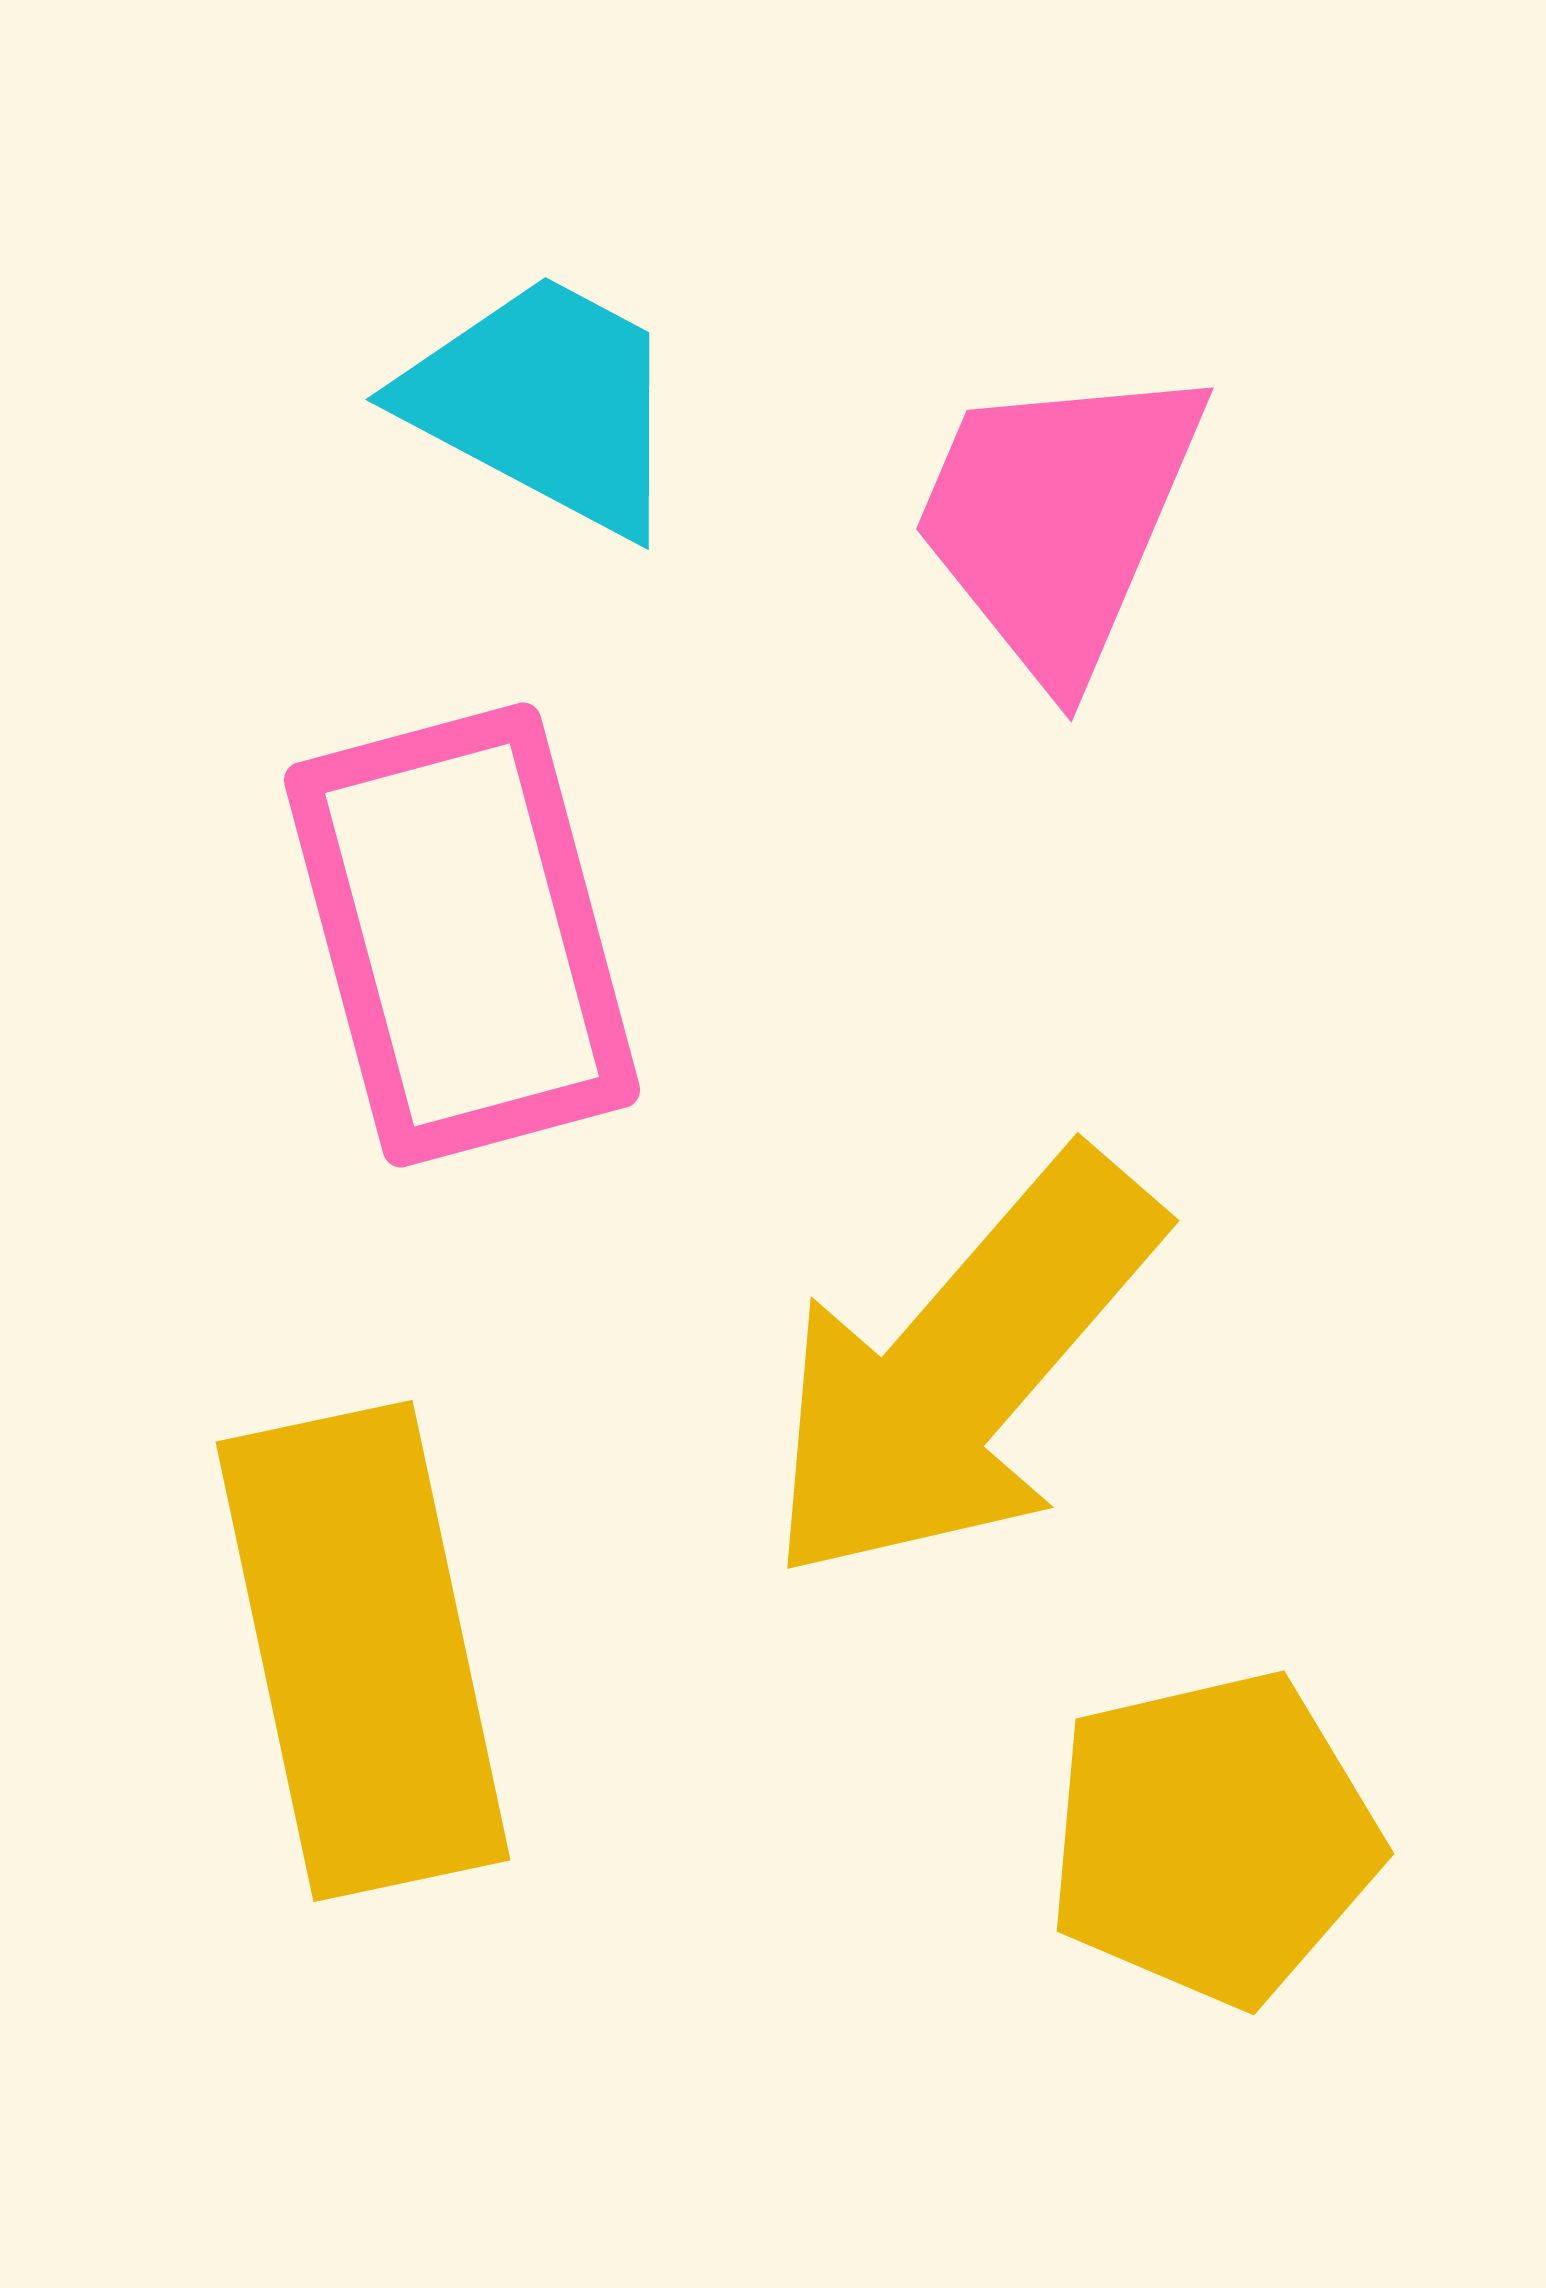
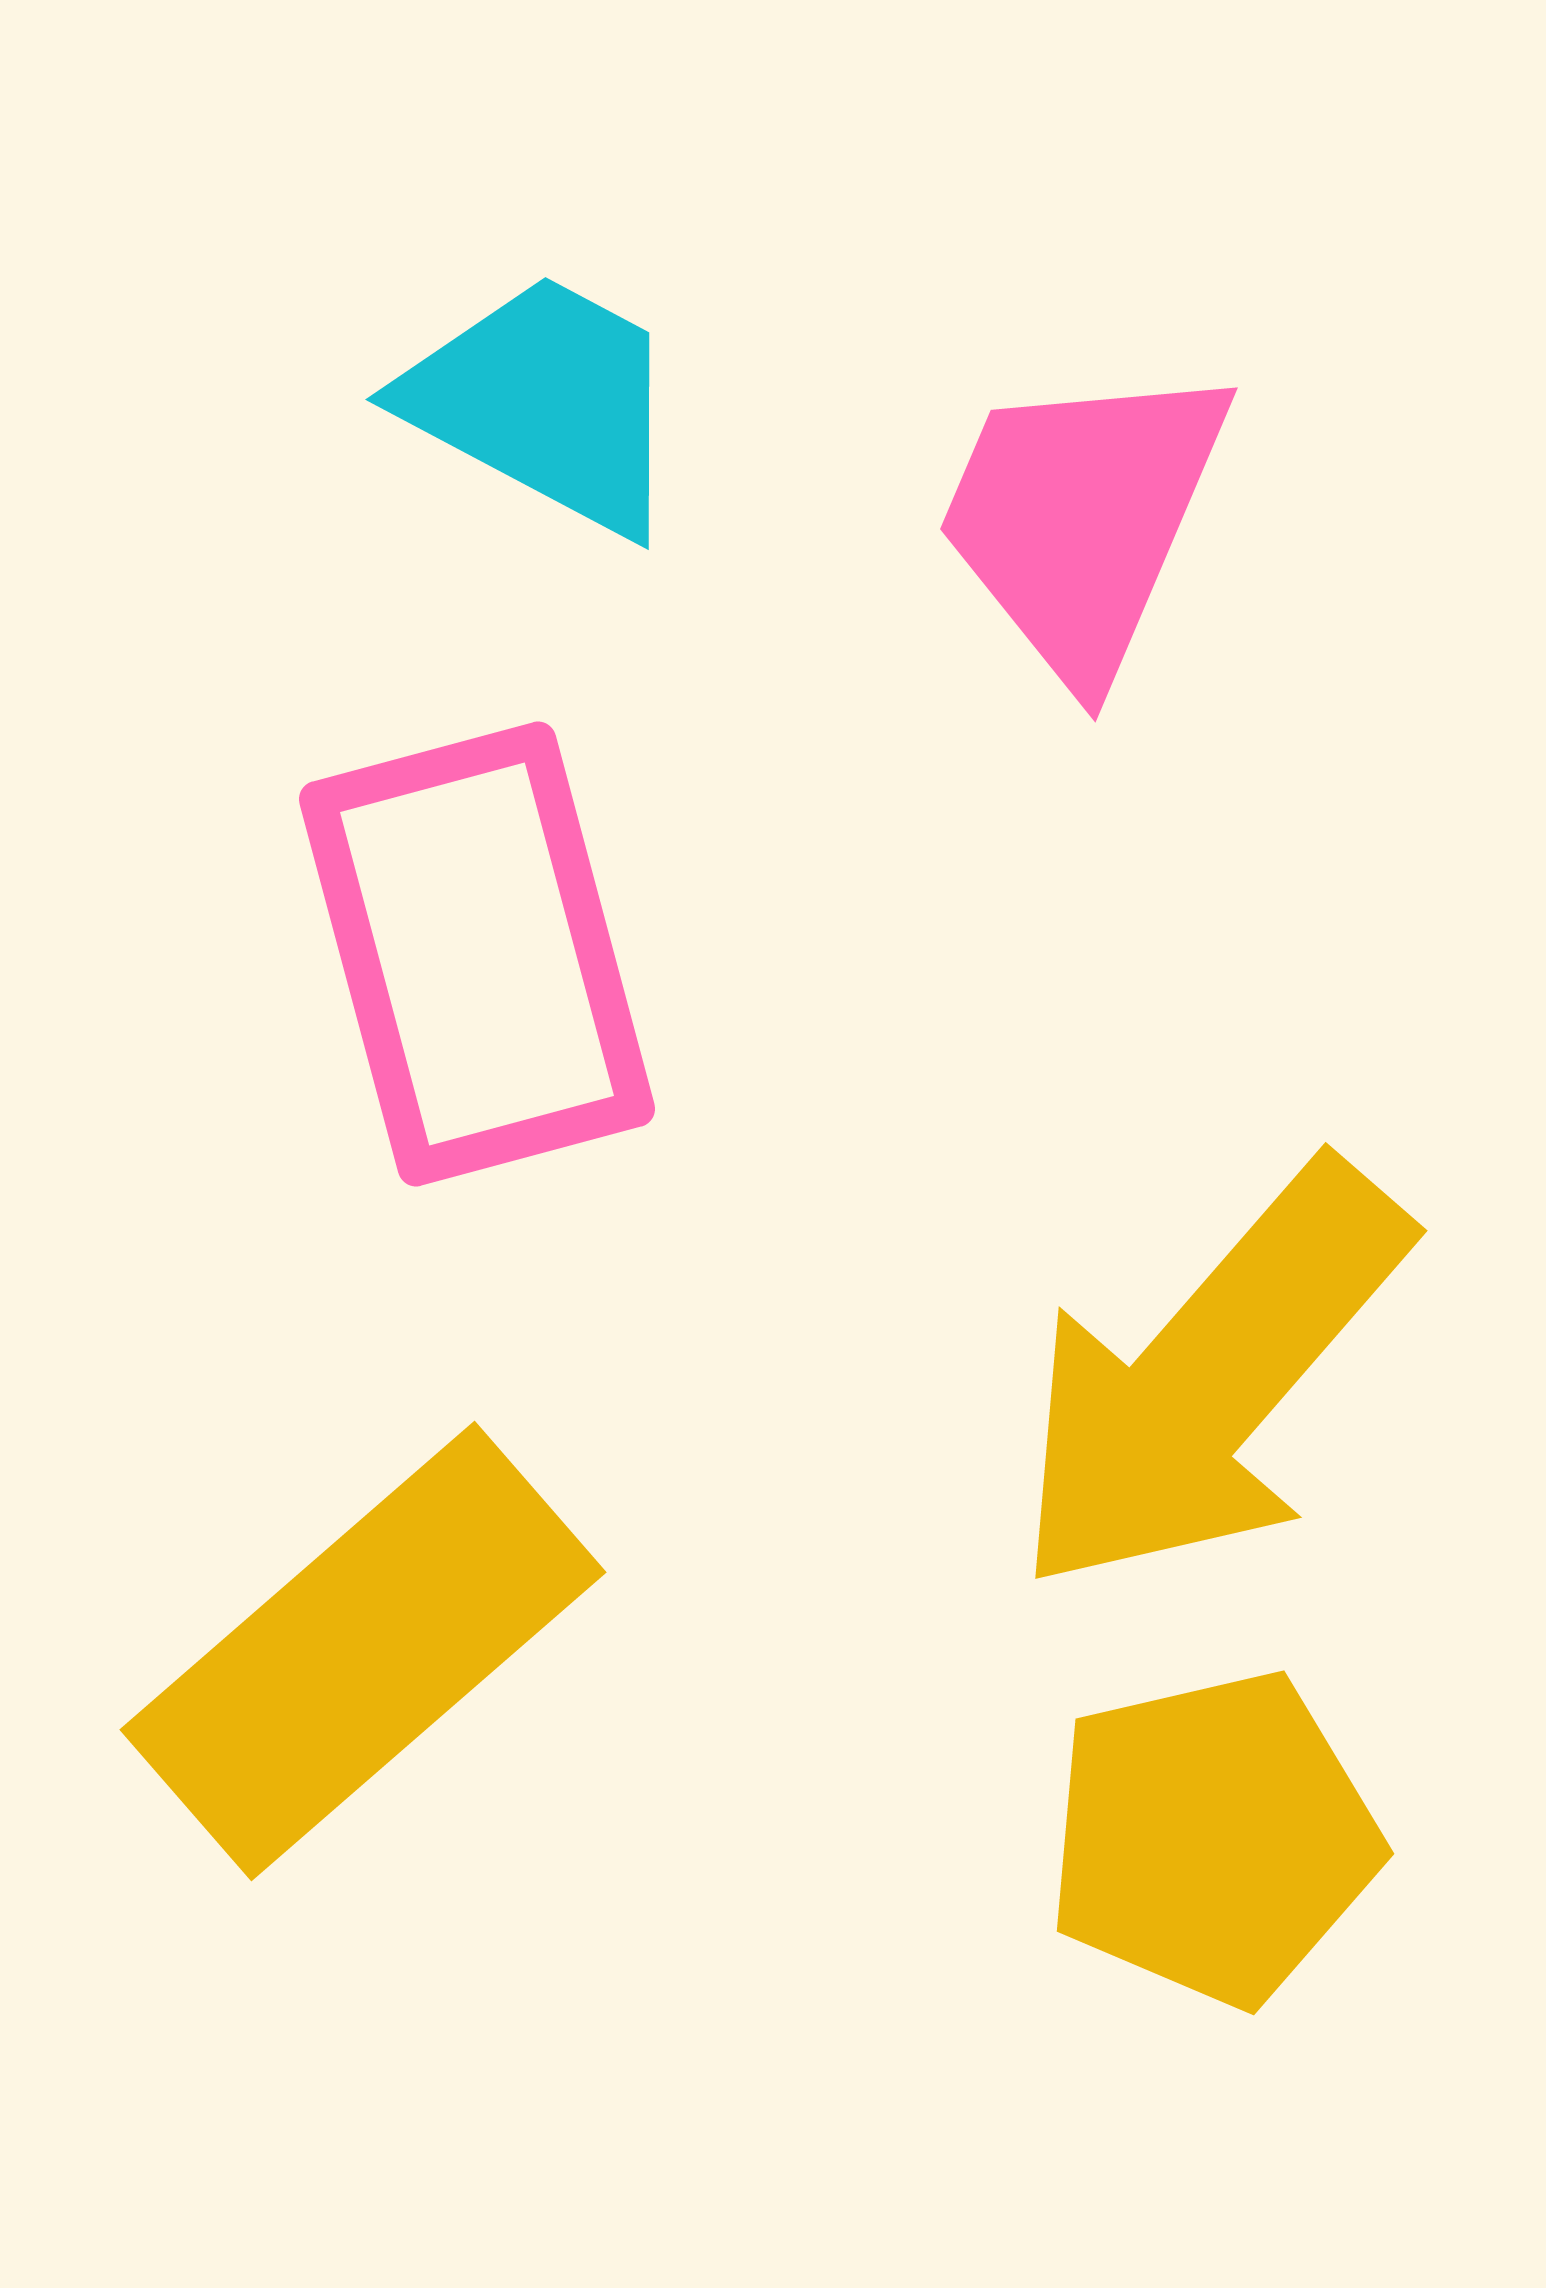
pink trapezoid: moved 24 px right
pink rectangle: moved 15 px right, 19 px down
yellow arrow: moved 248 px right, 10 px down
yellow rectangle: rotated 61 degrees clockwise
